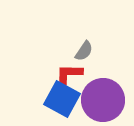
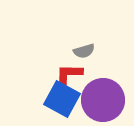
gray semicircle: rotated 40 degrees clockwise
